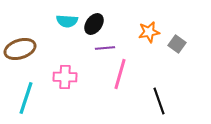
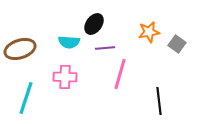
cyan semicircle: moved 2 px right, 21 px down
black line: rotated 12 degrees clockwise
